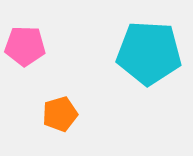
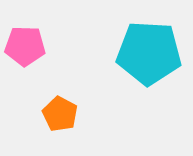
orange pentagon: rotated 28 degrees counterclockwise
